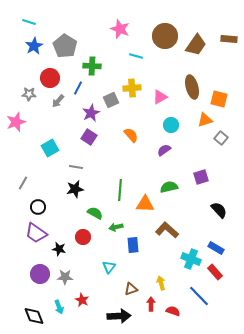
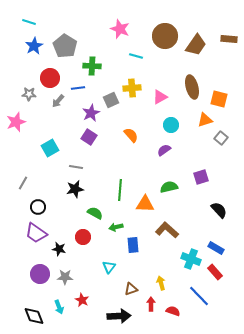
blue line at (78, 88): rotated 56 degrees clockwise
